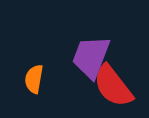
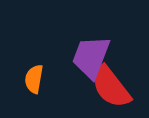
red semicircle: moved 2 px left, 1 px down
